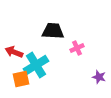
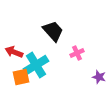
black trapezoid: rotated 45 degrees clockwise
pink cross: moved 5 px down
orange square: moved 2 px up
